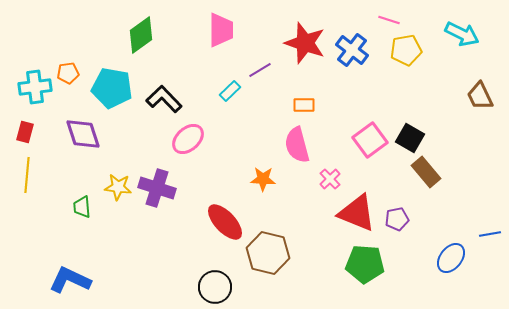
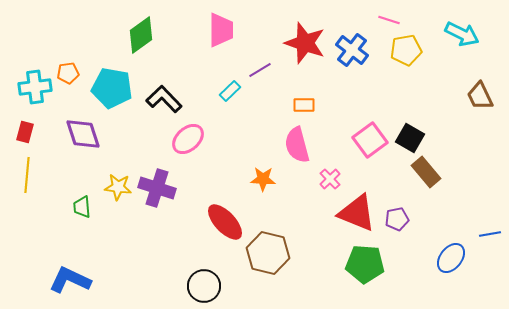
black circle: moved 11 px left, 1 px up
